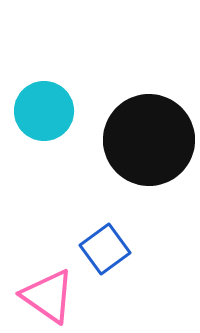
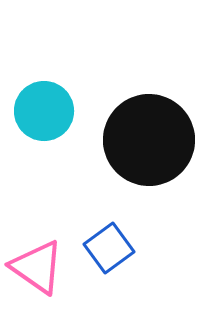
blue square: moved 4 px right, 1 px up
pink triangle: moved 11 px left, 29 px up
